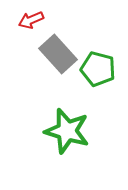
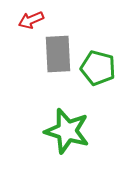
gray rectangle: rotated 39 degrees clockwise
green pentagon: moved 1 px up
